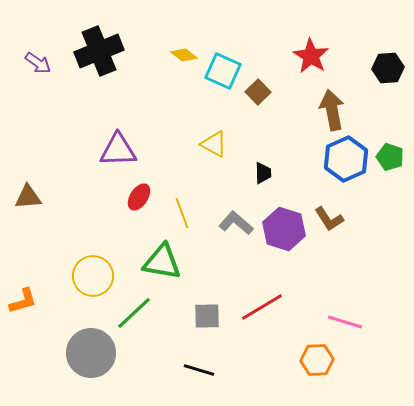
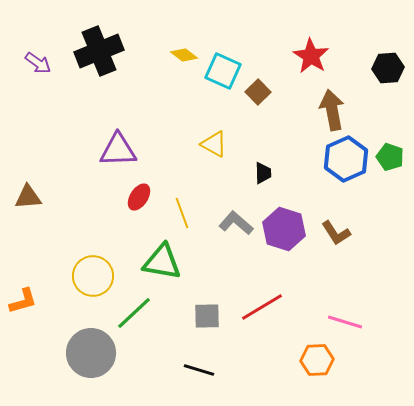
brown L-shape: moved 7 px right, 14 px down
